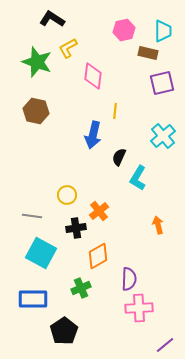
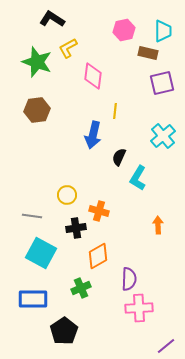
brown hexagon: moved 1 px right, 1 px up; rotated 20 degrees counterclockwise
orange cross: rotated 36 degrees counterclockwise
orange arrow: rotated 12 degrees clockwise
purple line: moved 1 px right, 1 px down
